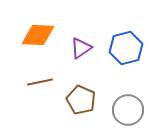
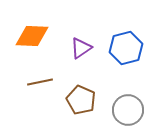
orange diamond: moved 6 px left, 1 px down
